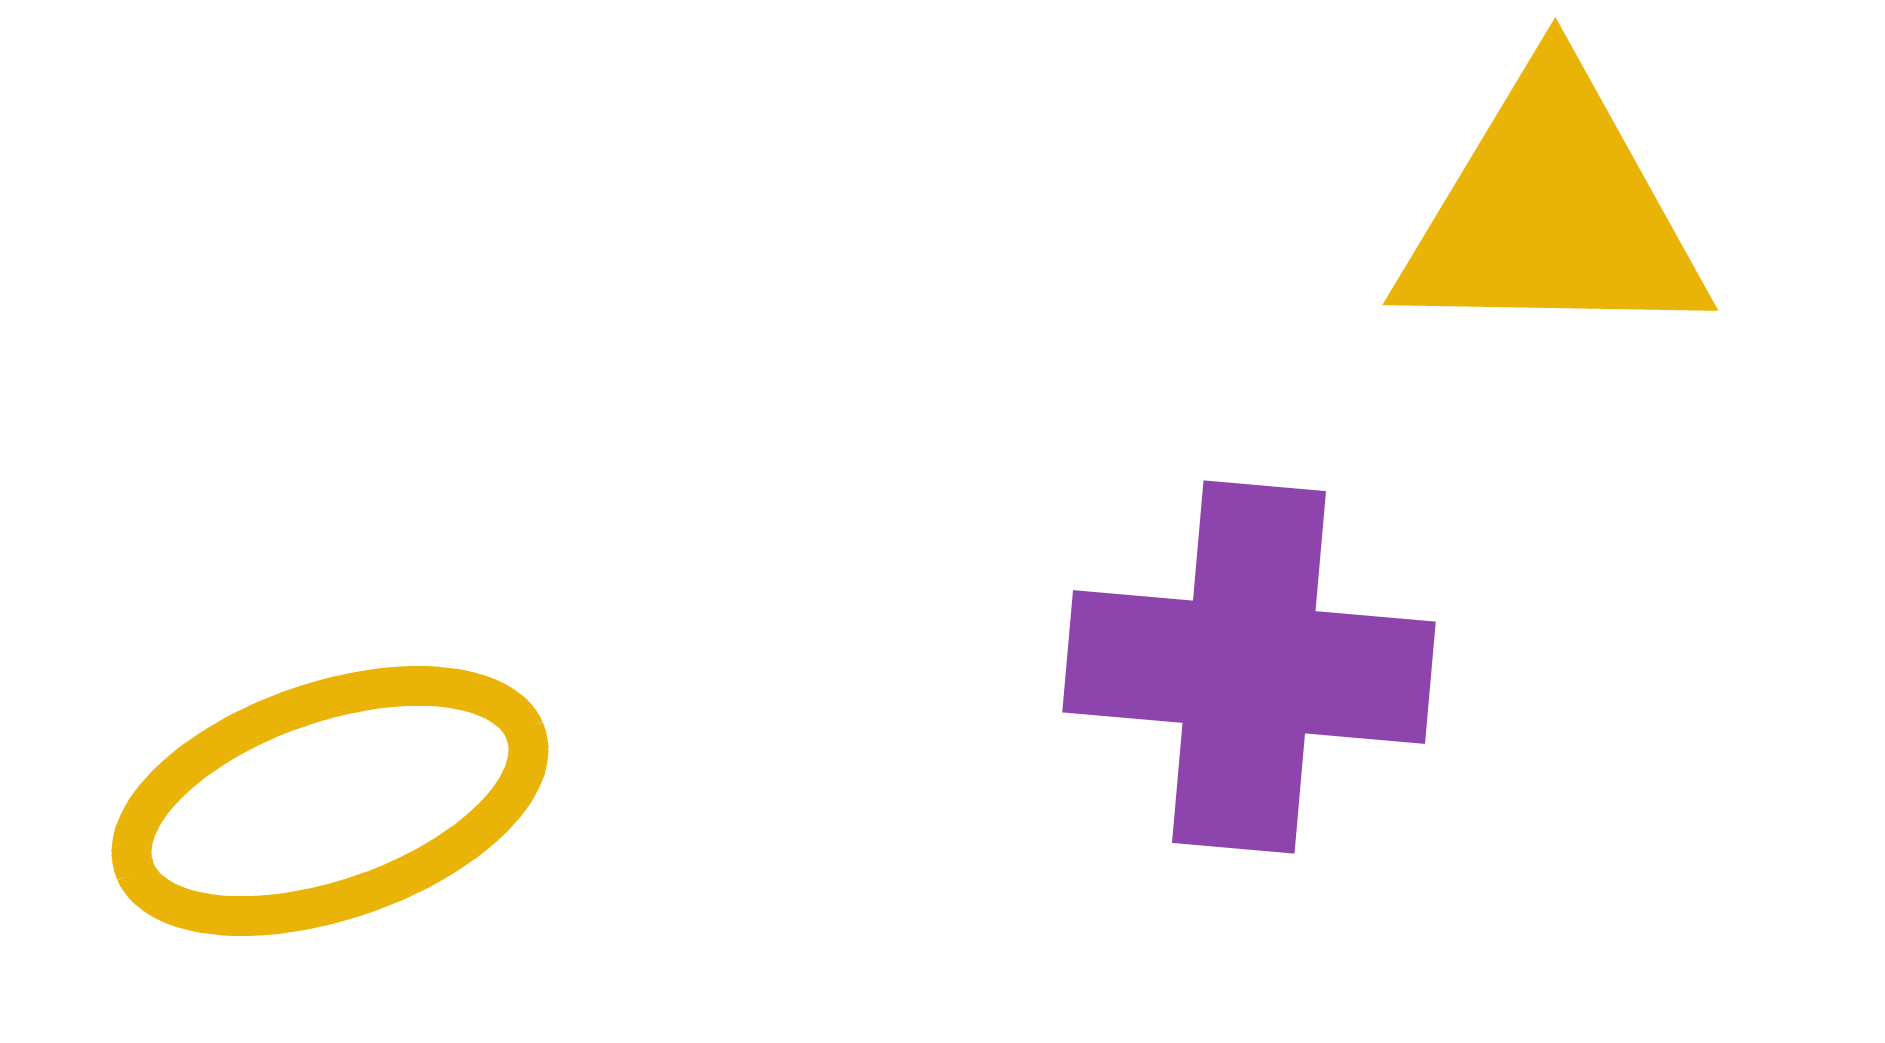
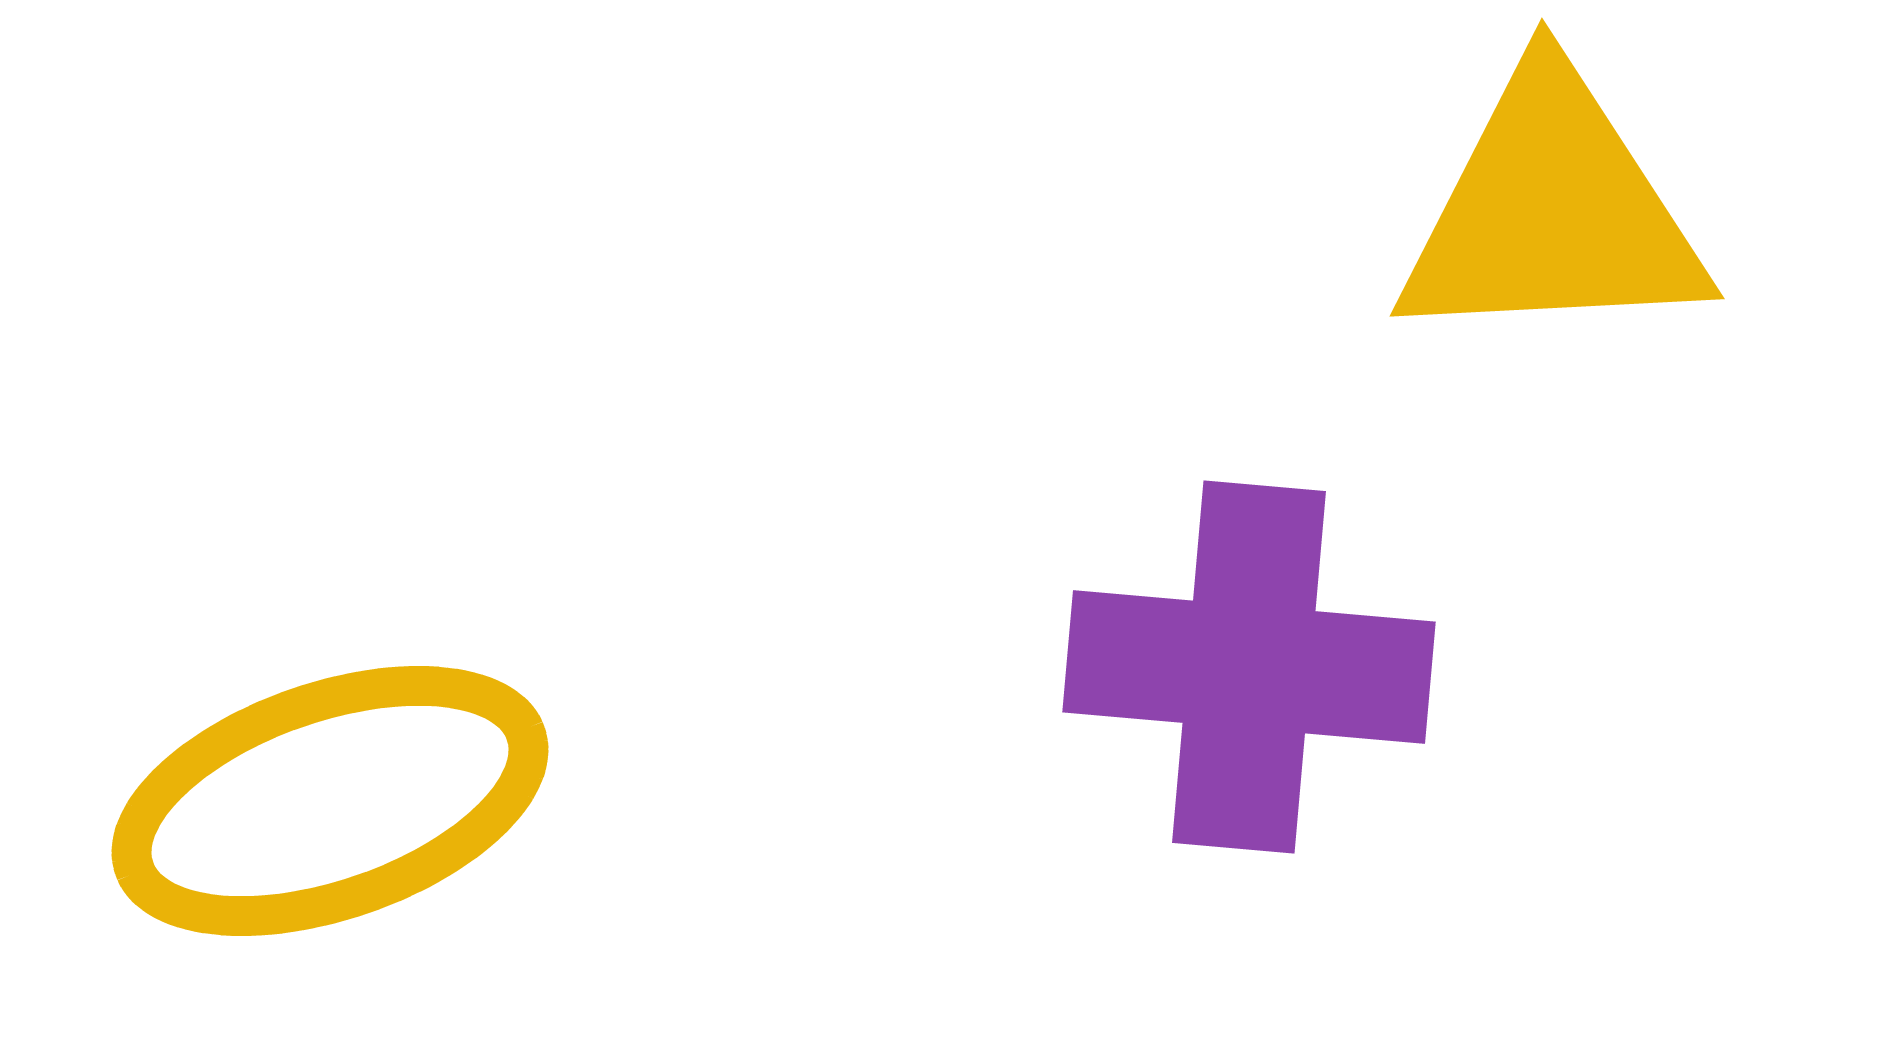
yellow triangle: rotated 4 degrees counterclockwise
